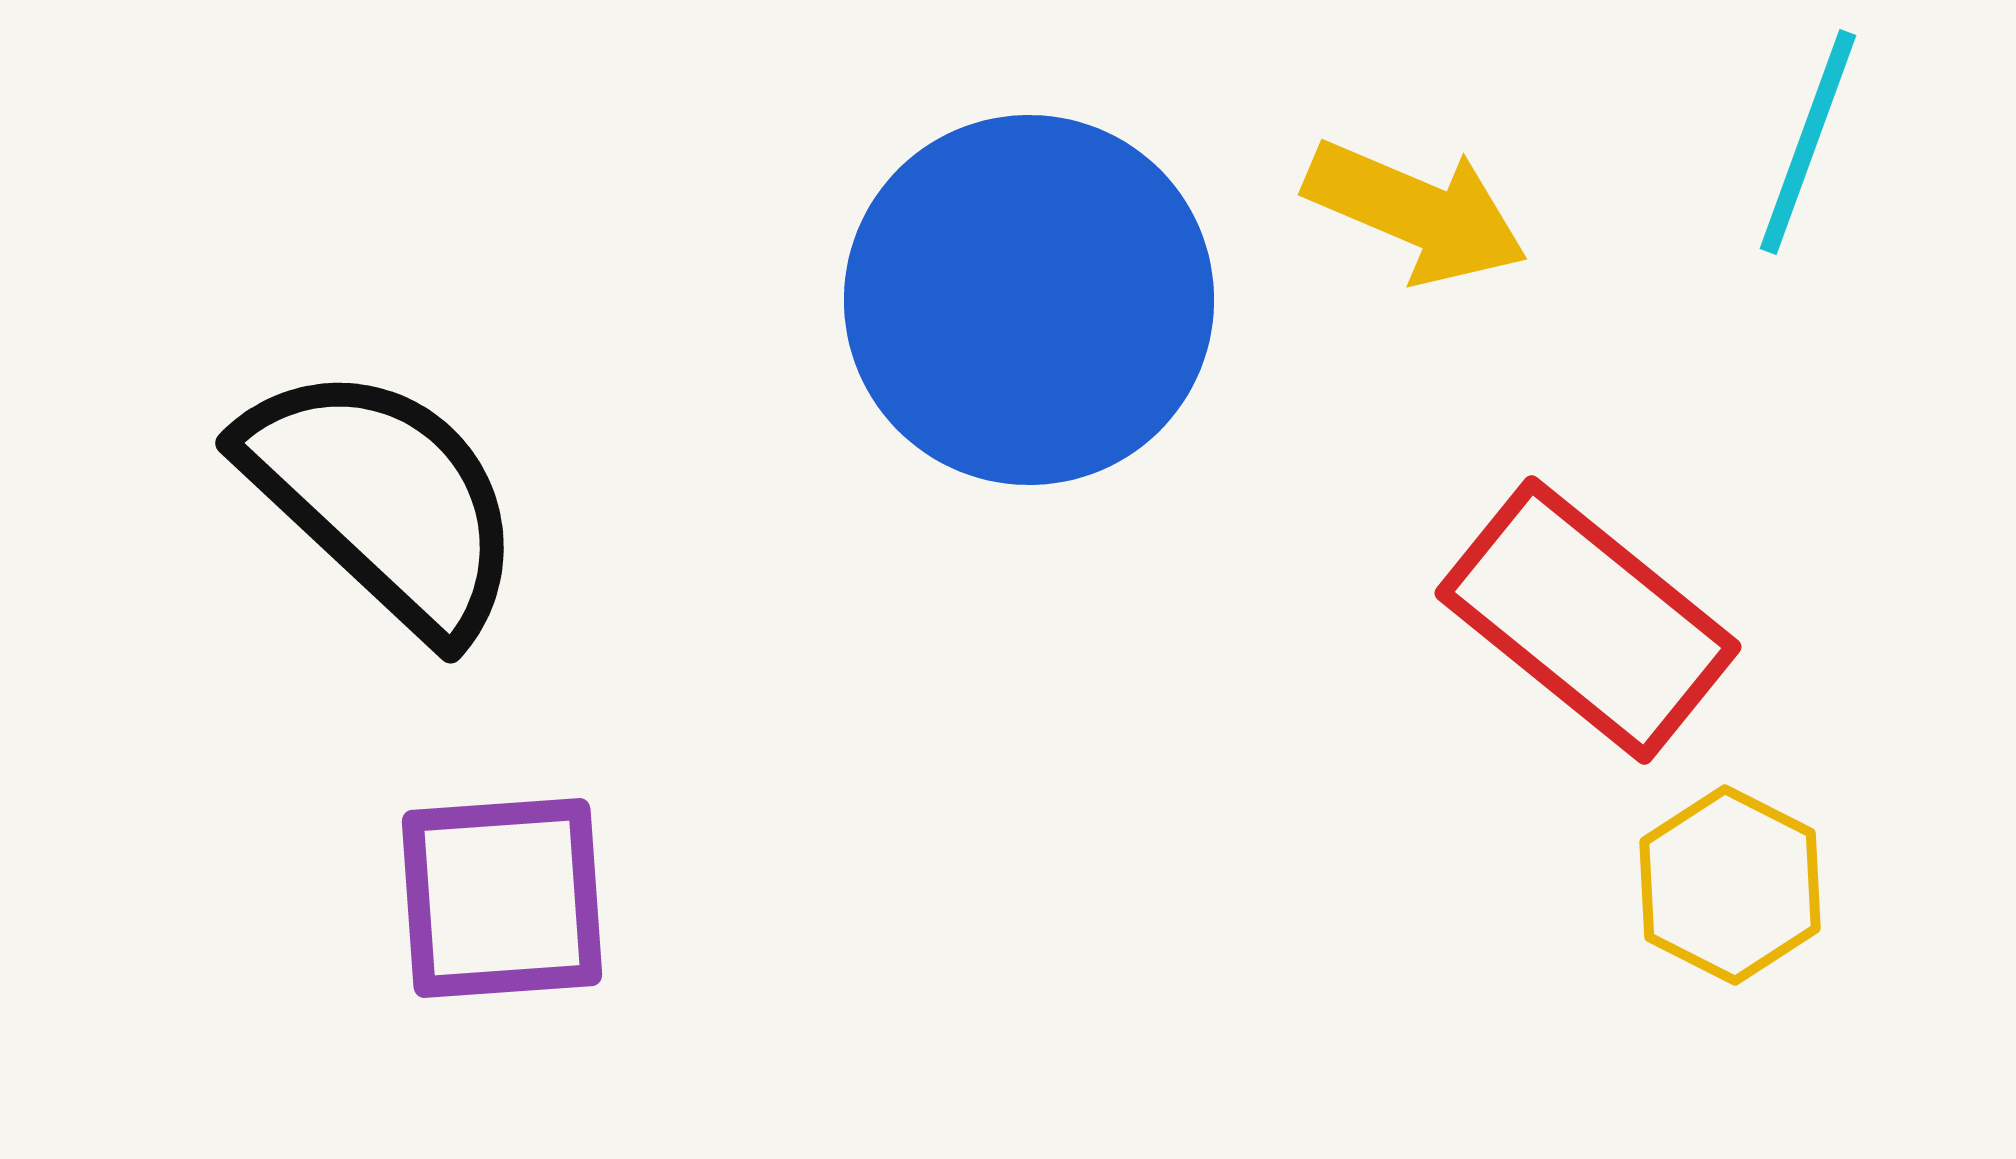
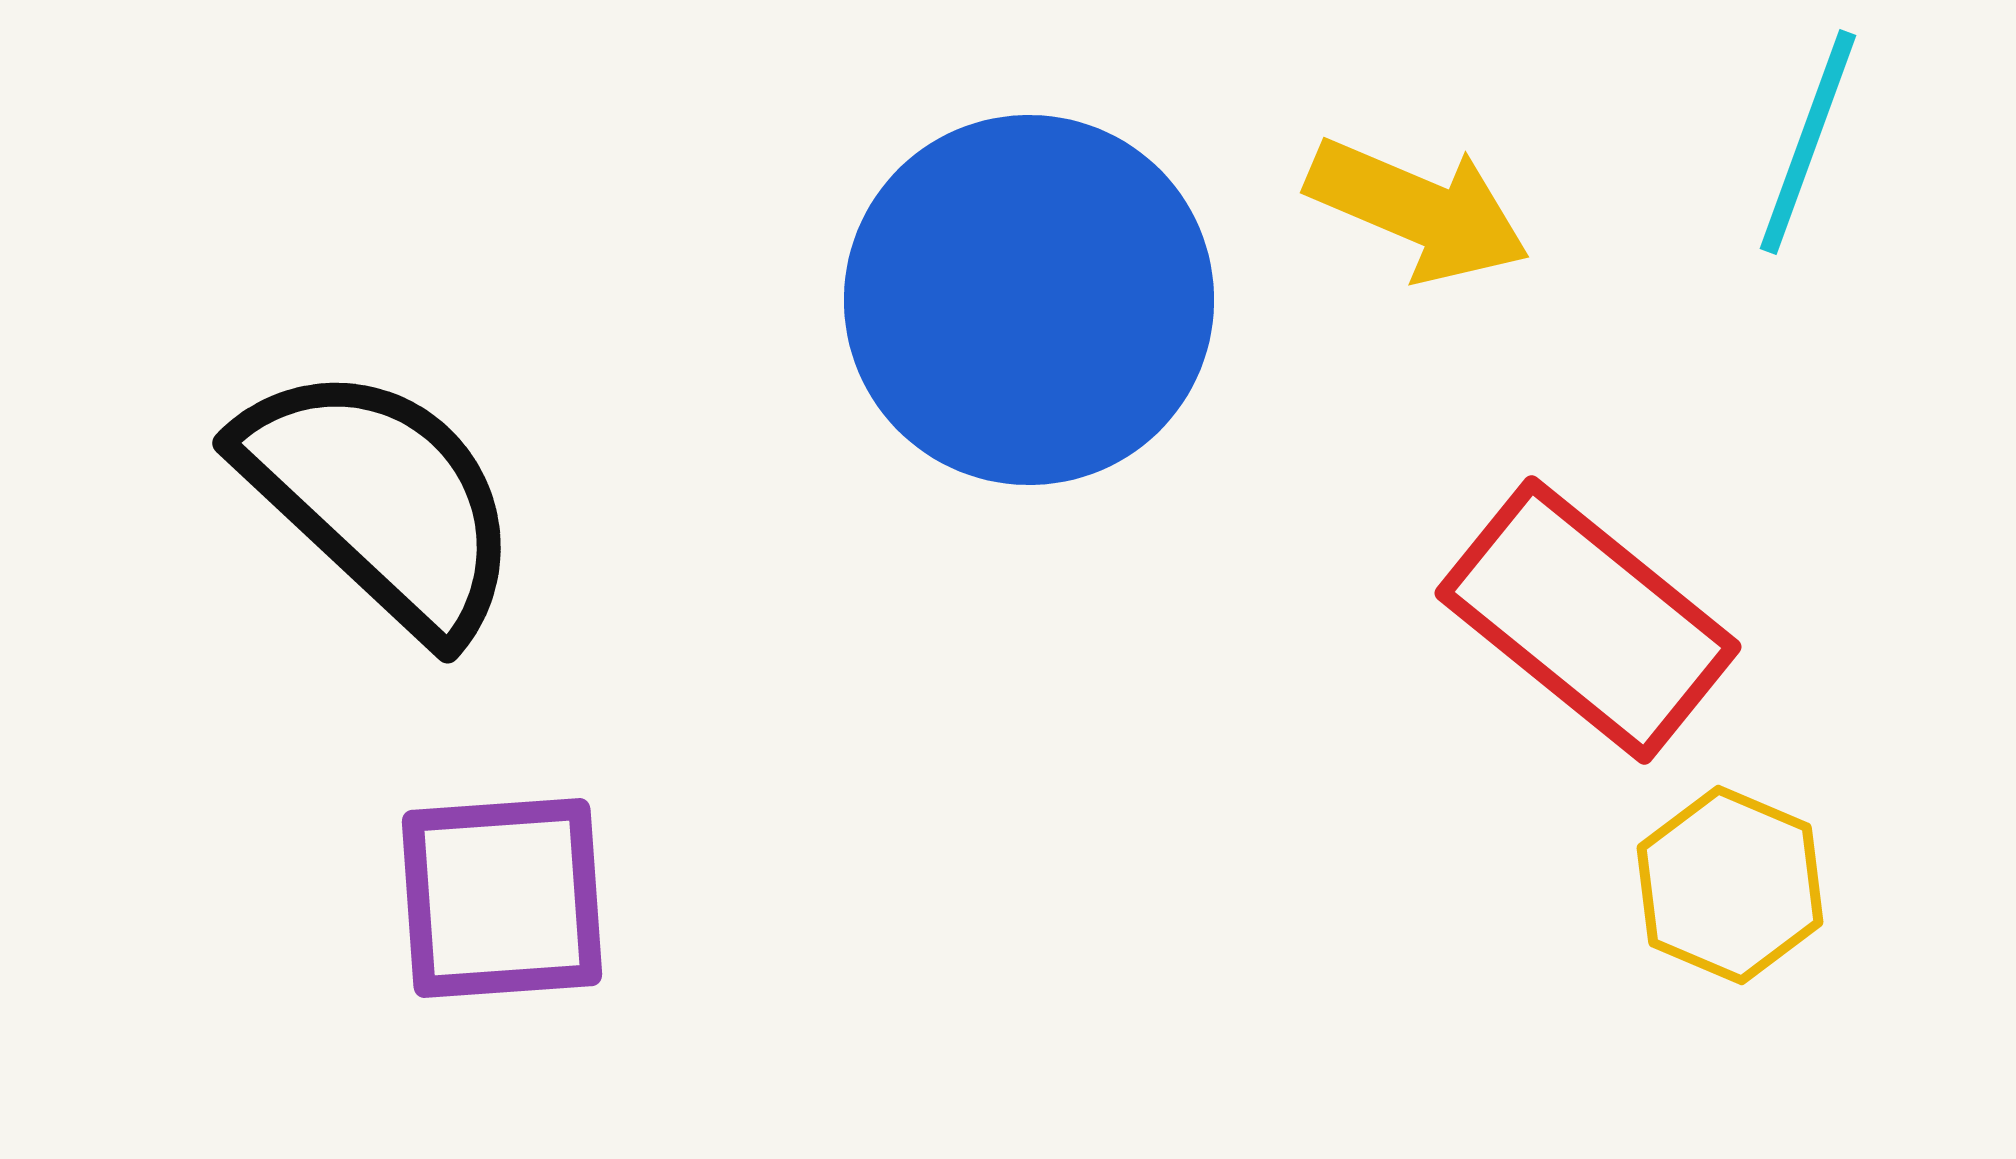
yellow arrow: moved 2 px right, 2 px up
black semicircle: moved 3 px left
yellow hexagon: rotated 4 degrees counterclockwise
